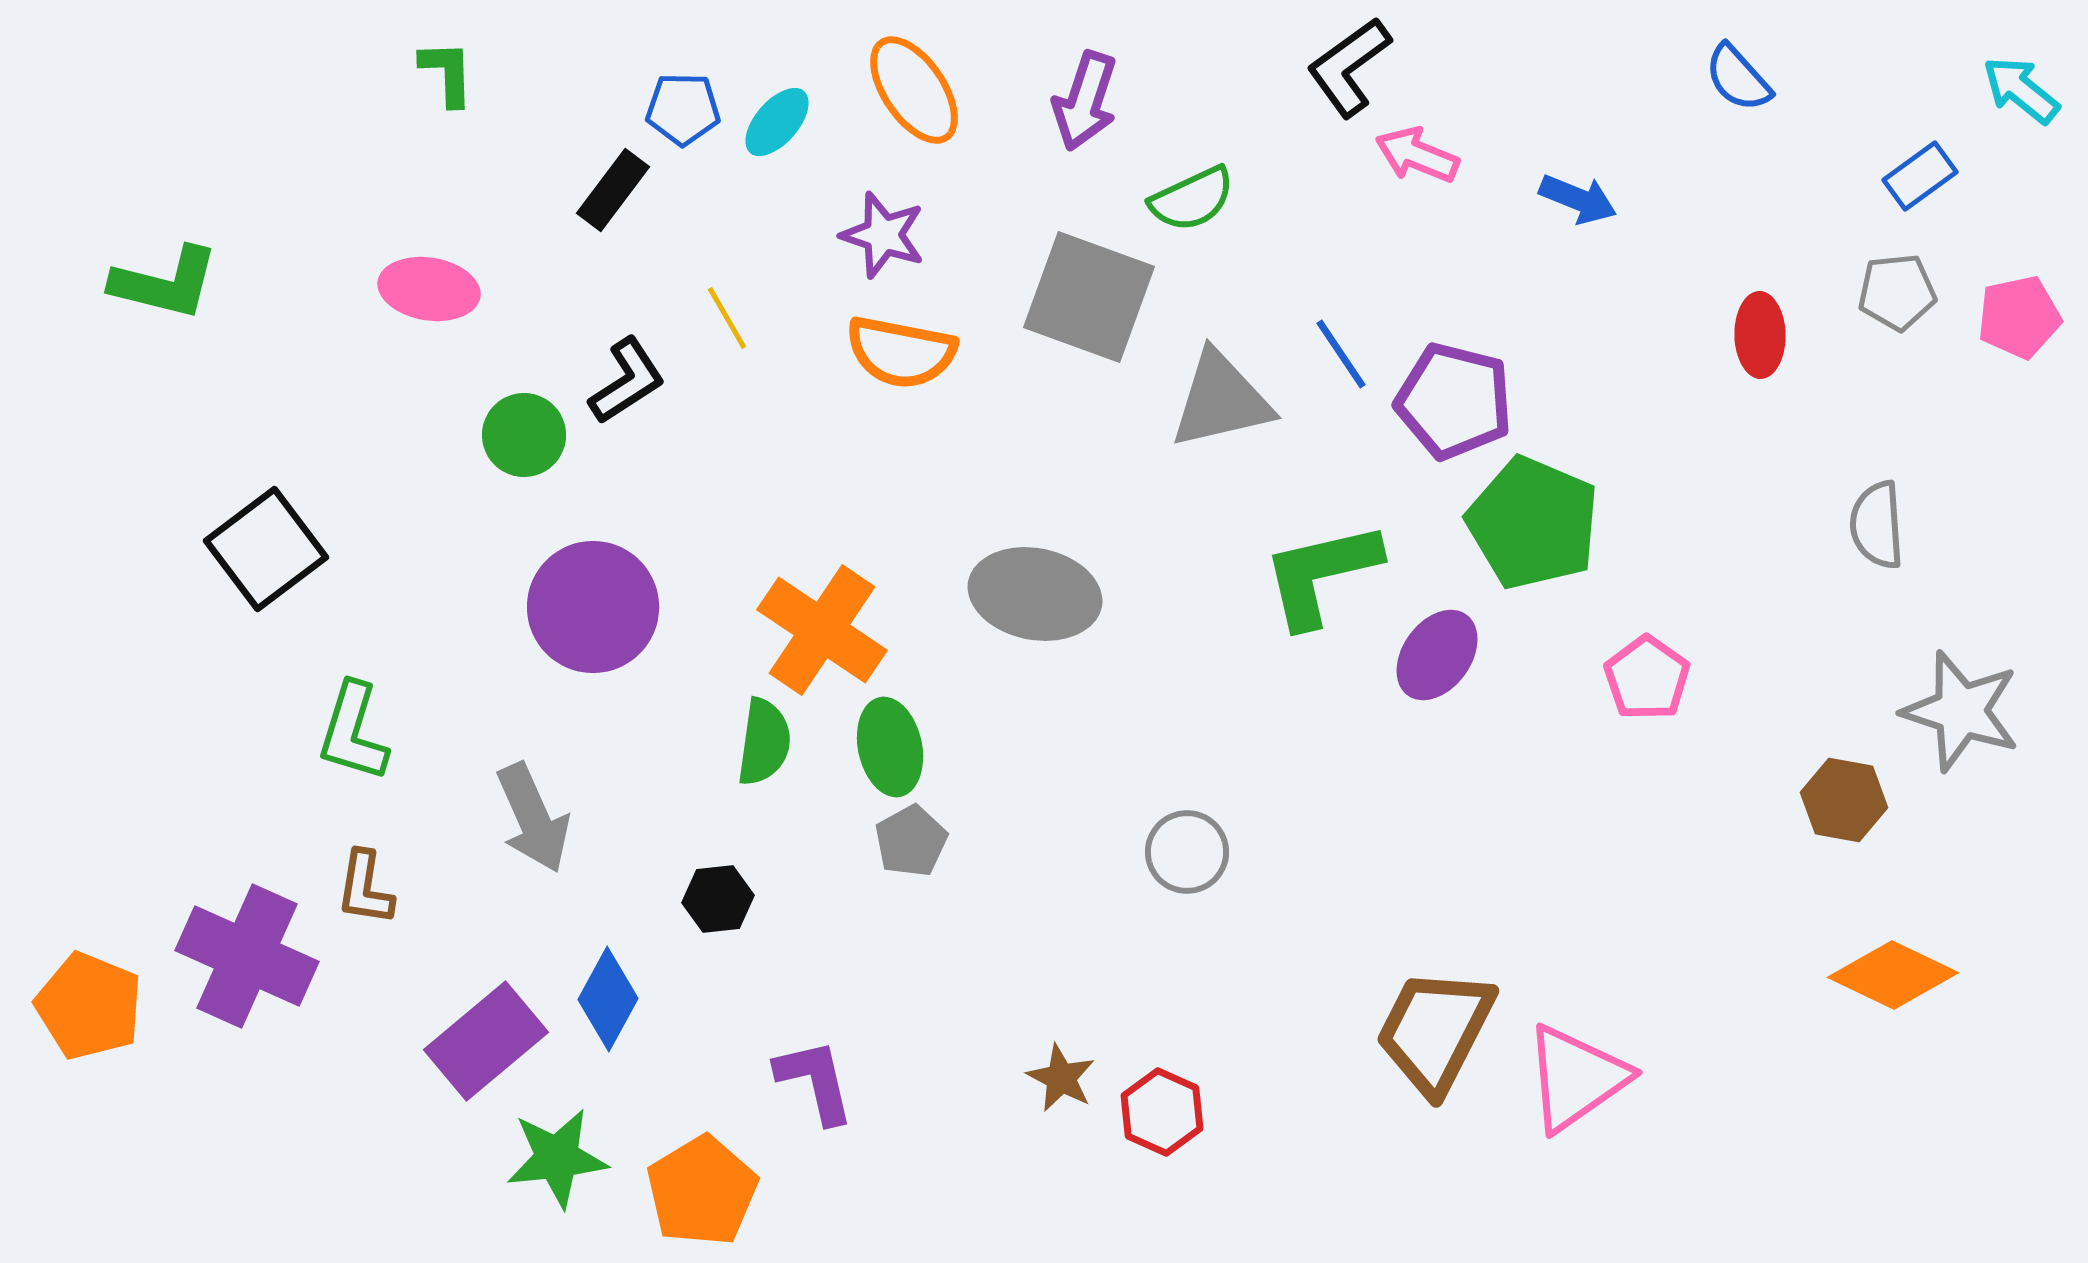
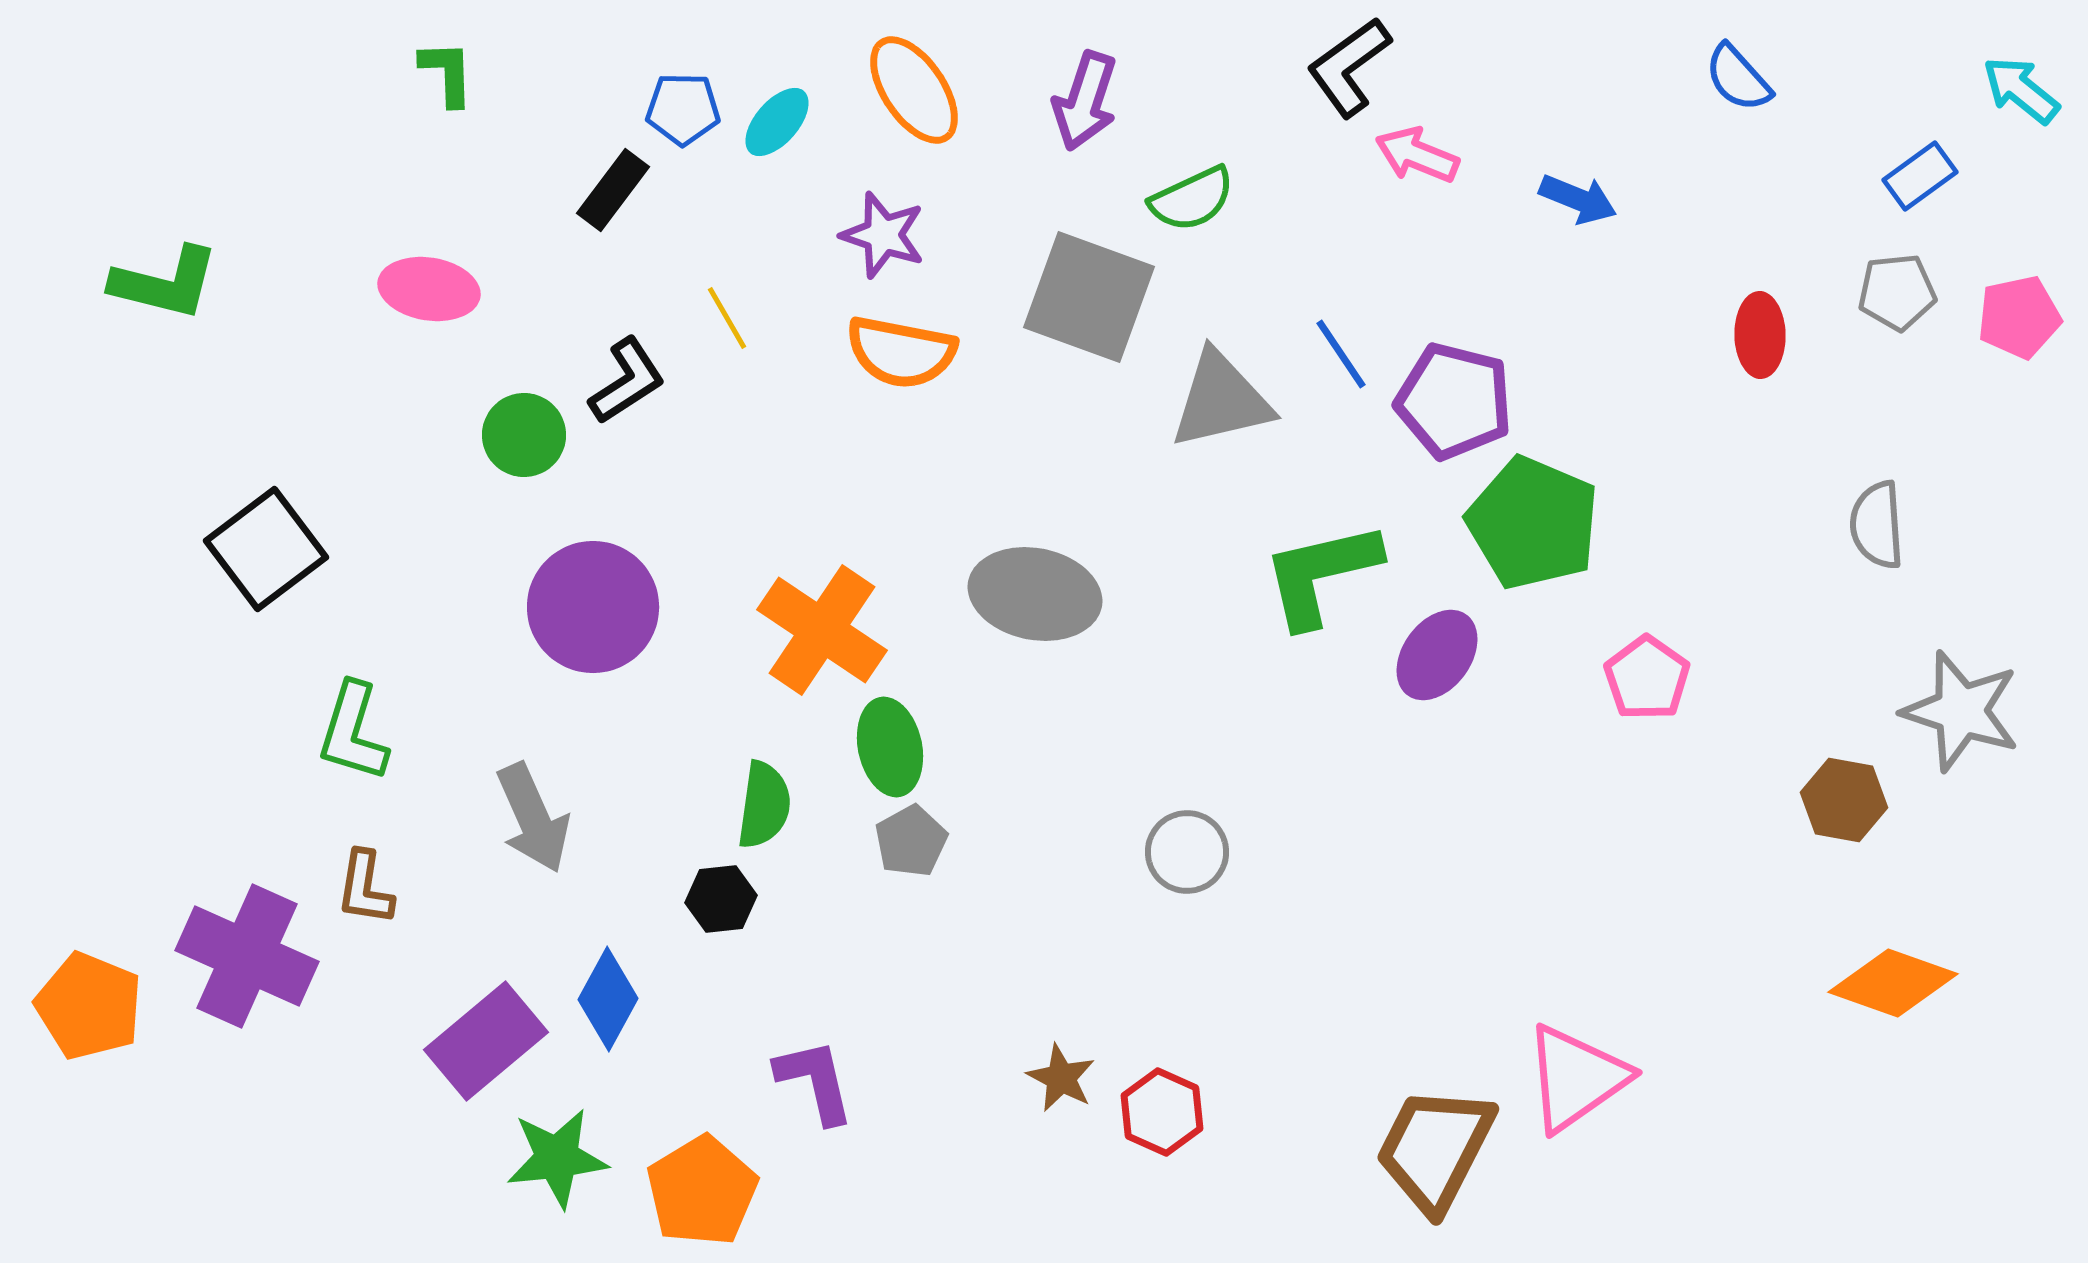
green semicircle at (764, 742): moved 63 px down
black hexagon at (718, 899): moved 3 px right
orange diamond at (1893, 975): moved 8 px down; rotated 6 degrees counterclockwise
brown trapezoid at (1435, 1031): moved 118 px down
